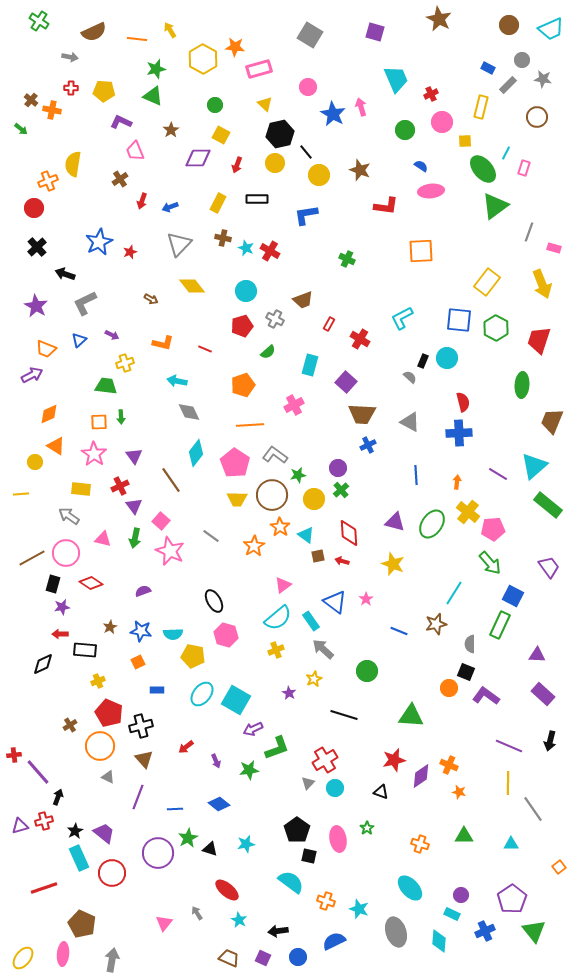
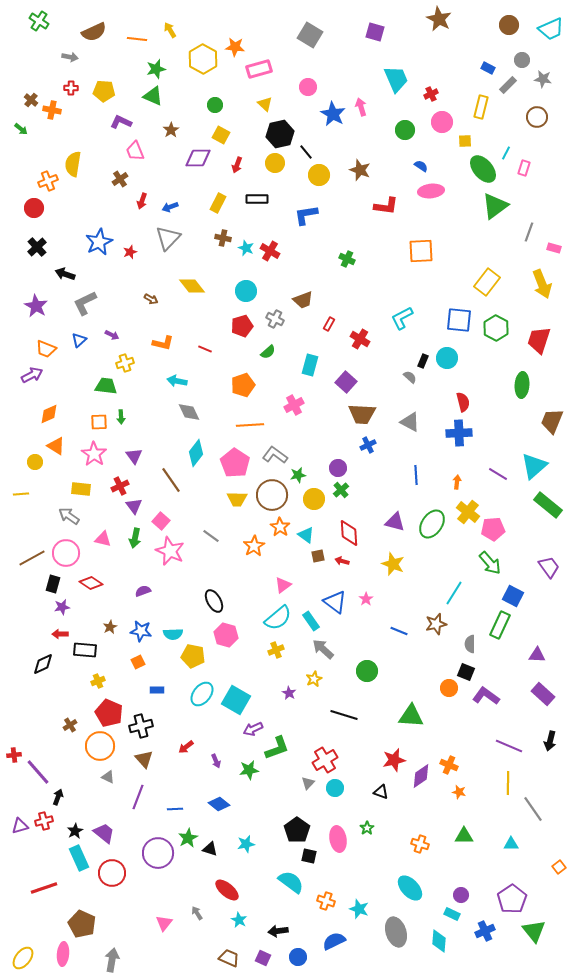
gray triangle at (179, 244): moved 11 px left, 6 px up
